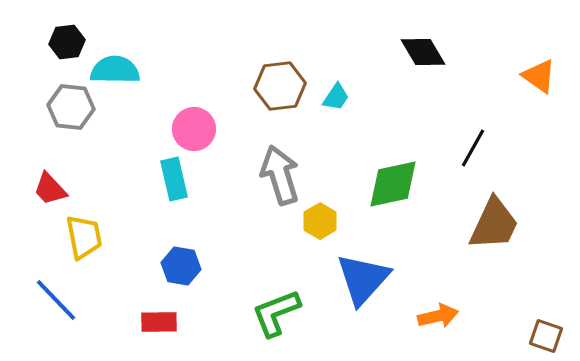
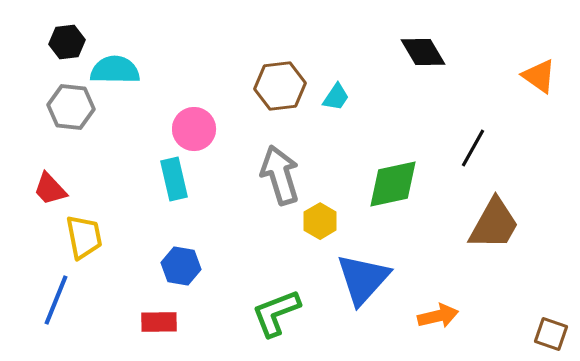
brown trapezoid: rotated 4 degrees clockwise
blue line: rotated 66 degrees clockwise
brown square: moved 5 px right, 2 px up
